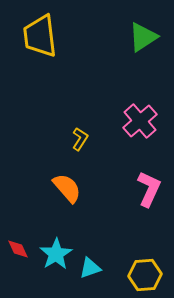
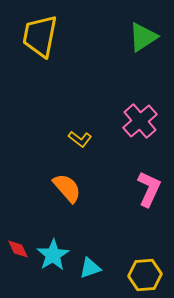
yellow trapezoid: rotated 18 degrees clockwise
yellow L-shape: rotated 95 degrees clockwise
cyan star: moved 3 px left, 1 px down
